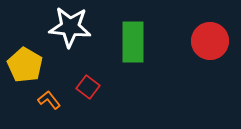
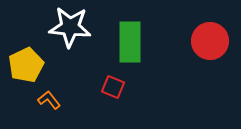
green rectangle: moved 3 px left
yellow pentagon: moved 1 px right; rotated 16 degrees clockwise
red square: moved 25 px right; rotated 15 degrees counterclockwise
